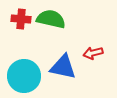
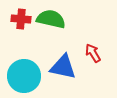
red arrow: rotated 72 degrees clockwise
